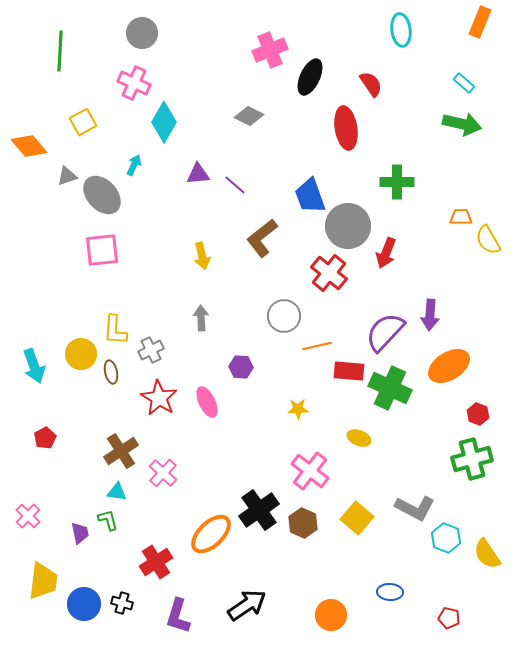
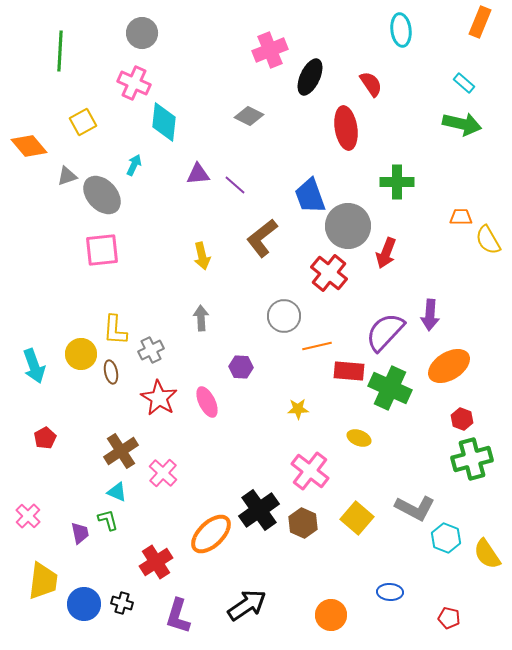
cyan diamond at (164, 122): rotated 24 degrees counterclockwise
red hexagon at (478, 414): moved 16 px left, 5 px down
cyan triangle at (117, 492): rotated 15 degrees clockwise
